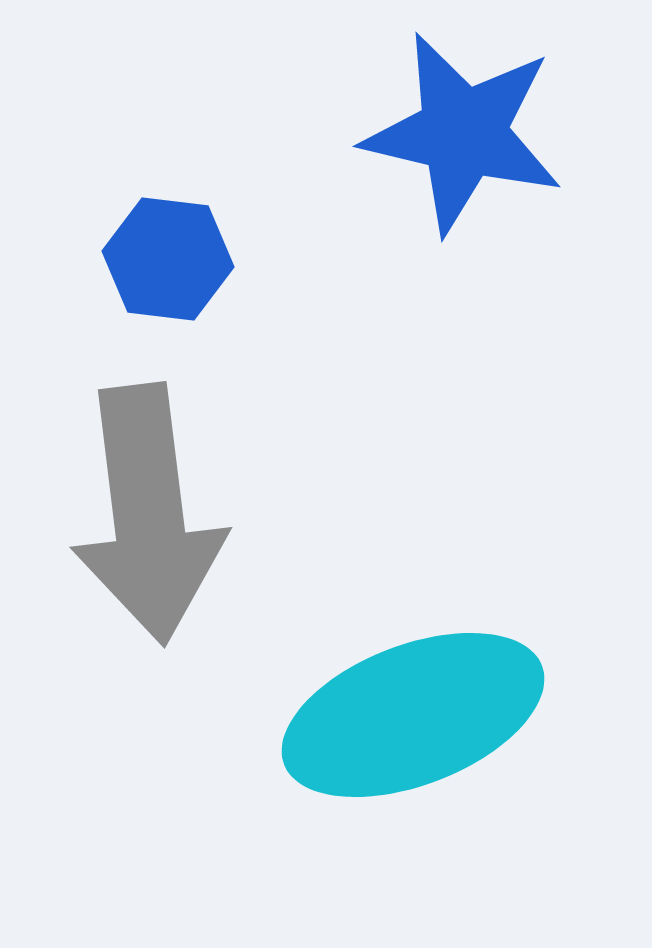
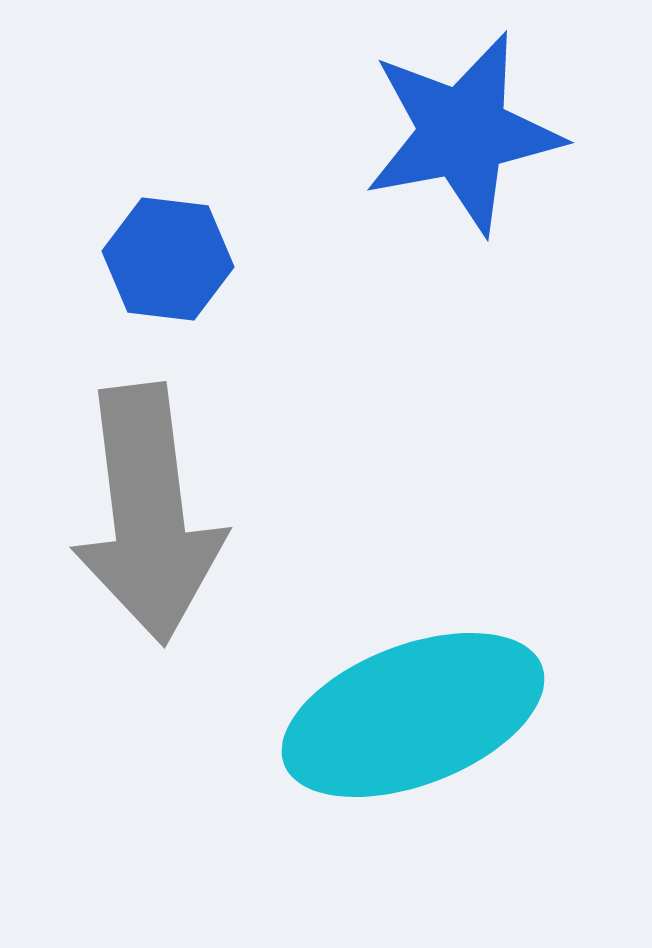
blue star: rotated 24 degrees counterclockwise
